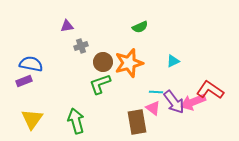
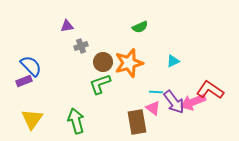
blue semicircle: moved 2 px down; rotated 35 degrees clockwise
